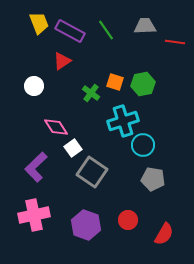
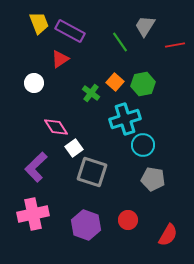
gray trapezoid: rotated 55 degrees counterclockwise
green line: moved 14 px right, 12 px down
red line: moved 3 px down; rotated 18 degrees counterclockwise
red triangle: moved 2 px left, 2 px up
orange square: rotated 24 degrees clockwise
white circle: moved 3 px up
cyan cross: moved 2 px right, 2 px up
white square: moved 1 px right
gray square: rotated 16 degrees counterclockwise
pink cross: moved 1 px left, 1 px up
red semicircle: moved 4 px right, 1 px down
